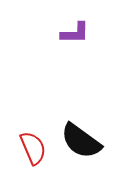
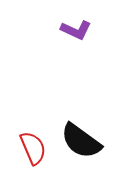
purple L-shape: moved 1 px right, 3 px up; rotated 24 degrees clockwise
